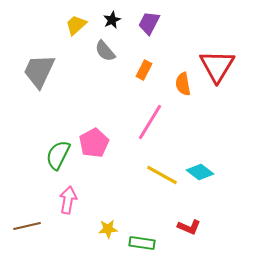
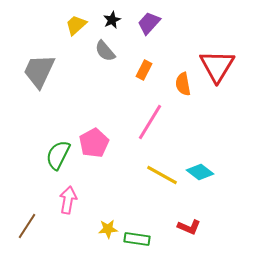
purple trapezoid: rotated 15 degrees clockwise
brown line: rotated 44 degrees counterclockwise
green rectangle: moved 5 px left, 4 px up
